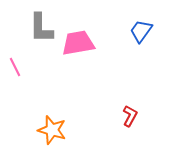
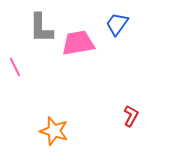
blue trapezoid: moved 24 px left, 7 px up
red L-shape: moved 1 px right
orange star: moved 2 px right, 1 px down
